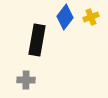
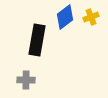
blue diamond: rotated 15 degrees clockwise
